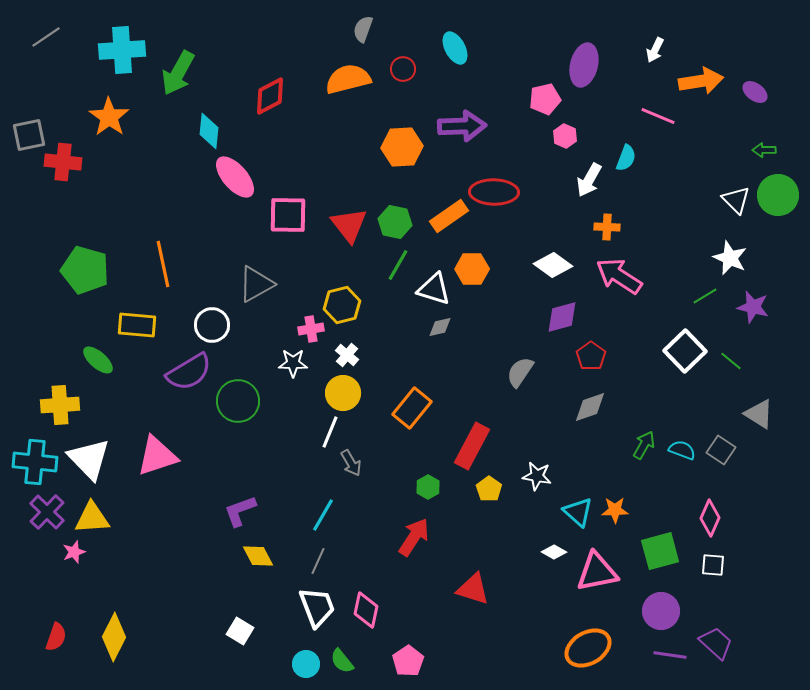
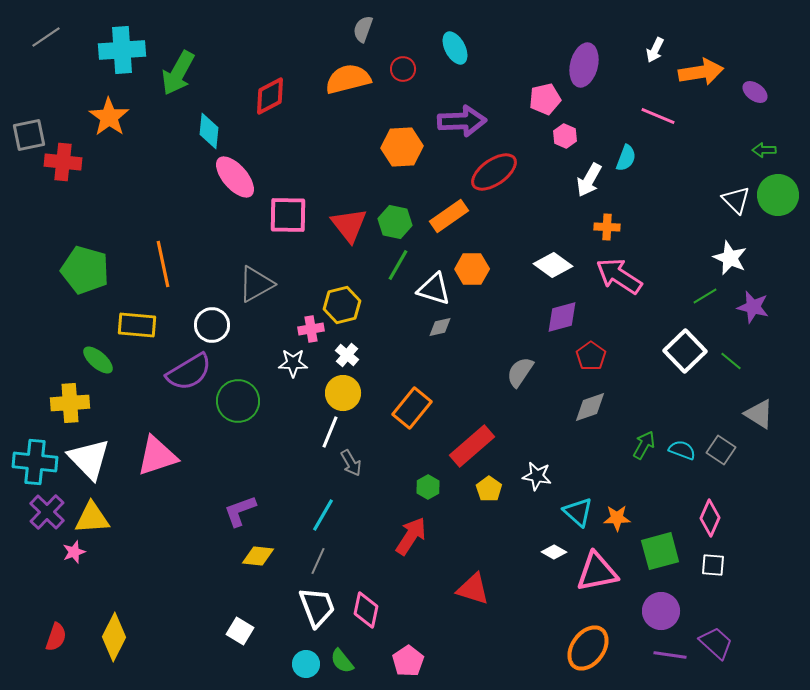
orange arrow at (701, 81): moved 9 px up
purple arrow at (462, 126): moved 5 px up
red ellipse at (494, 192): moved 20 px up; rotated 36 degrees counterclockwise
yellow cross at (60, 405): moved 10 px right, 2 px up
red rectangle at (472, 446): rotated 21 degrees clockwise
orange star at (615, 510): moved 2 px right, 8 px down
red arrow at (414, 537): moved 3 px left, 1 px up
yellow diamond at (258, 556): rotated 56 degrees counterclockwise
orange ellipse at (588, 648): rotated 24 degrees counterclockwise
